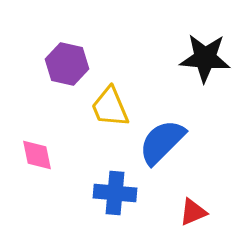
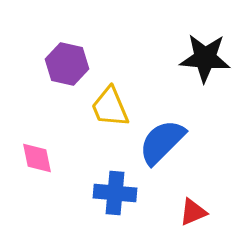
pink diamond: moved 3 px down
